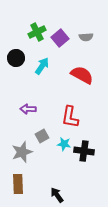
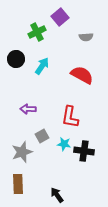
purple square: moved 21 px up
black circle: moved 1 px down
